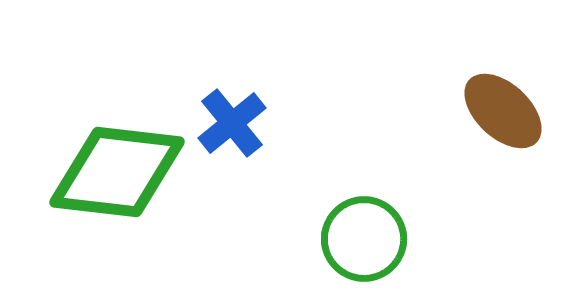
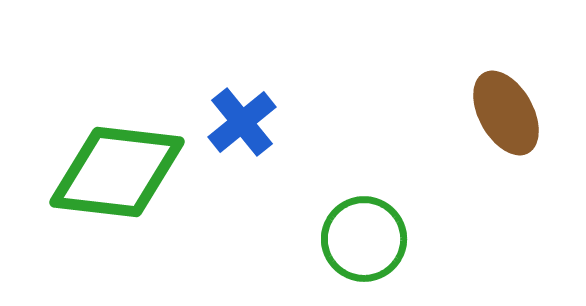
brown ellipse: moved 3 px right, 2 px down; rotated 18 degrees clockwise
blue cross: moved 10 px right, 1 px up
